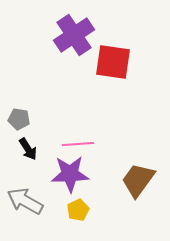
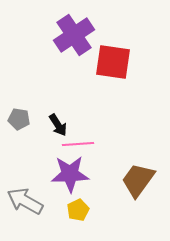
black arrow: moved 30 px right, 24 px up
